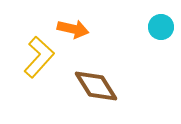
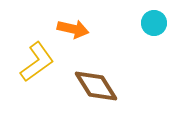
cyan circle: moved 7 px left, 4 px up
yellow L-shape: moved 2 px left, 5 px down; rotated 12 degrees clockwise
